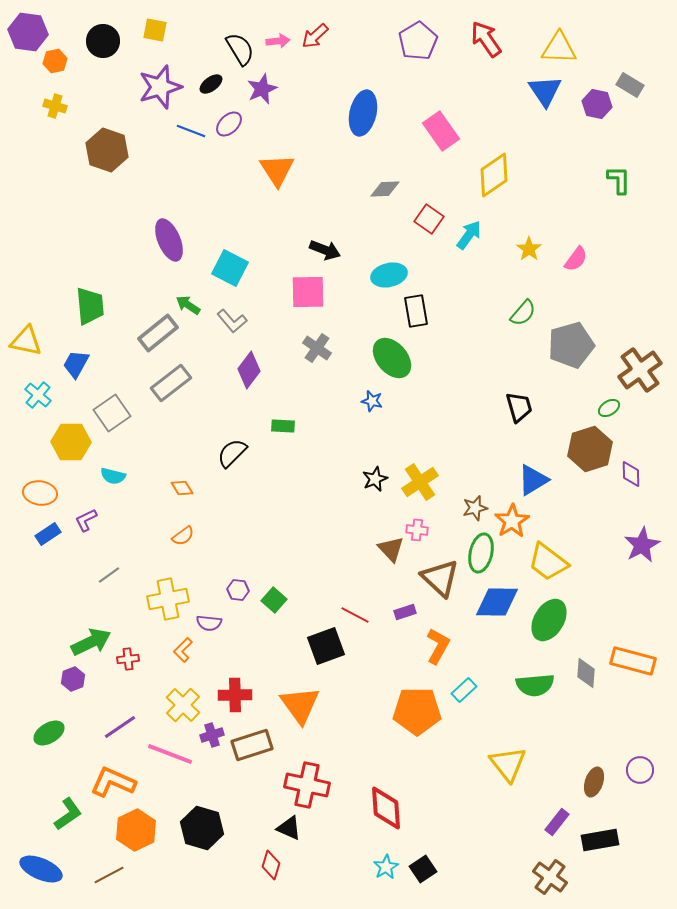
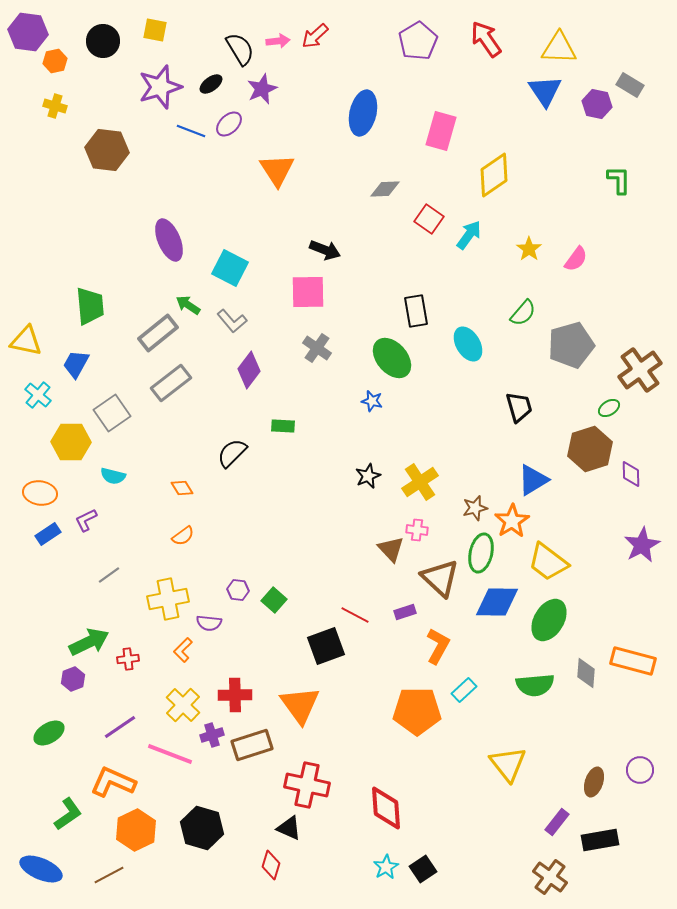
pink rectangle at (441, 131): rotated 51 degrees clockwise
brown hexagon at (107, 150): rotated 12 degrees counterclockwise
cyan ellipse at (389, 275): moved 79 px right, 69 px down; rotated 72 degrees clockwise
black star at (375, 479): moved 7 px left, 3 px up
green arrow at (91, 642): moved 2 px left
